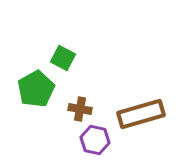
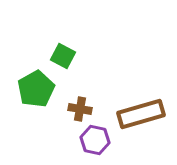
green square: moved 2 px up
